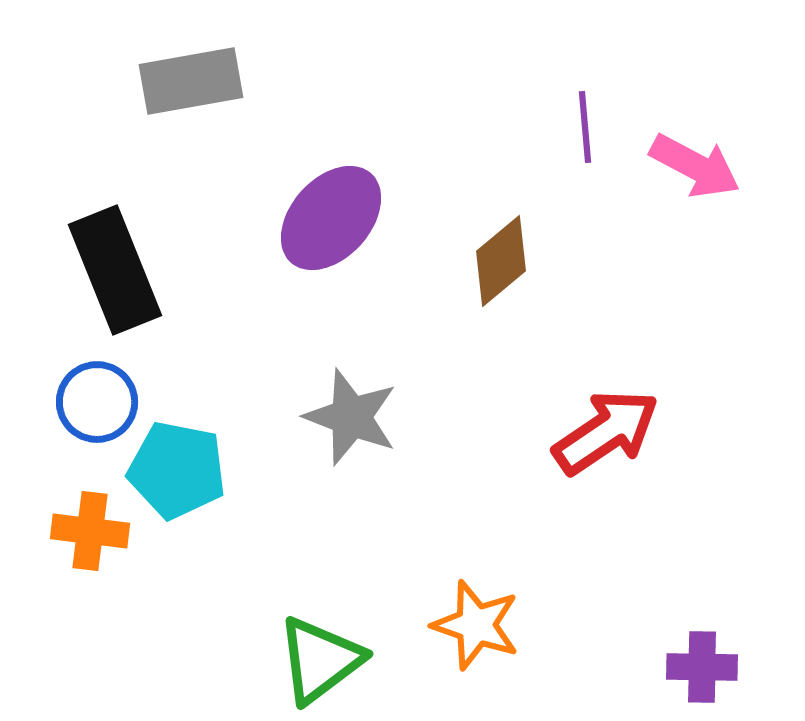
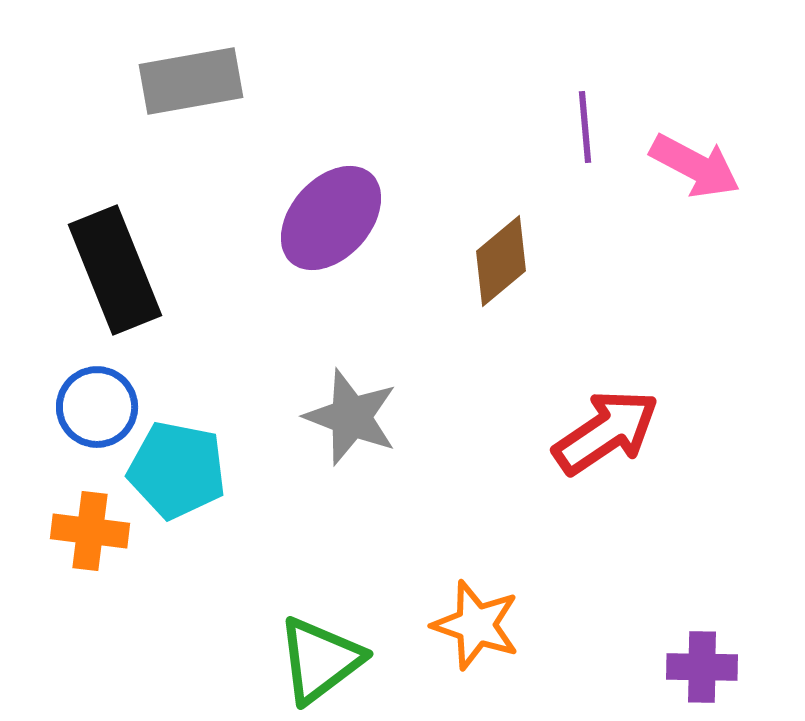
blue circle: moved 5 px down
